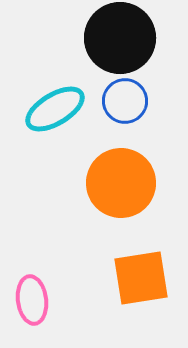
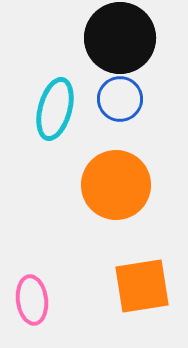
blue circle: moved 5 px left, 2 px up
cyan ellipse: rotated 44 degrees counterclockwise
orange circle: moved 5 px left, 2 px down
orange square: moved 1 px right, 8 px down
